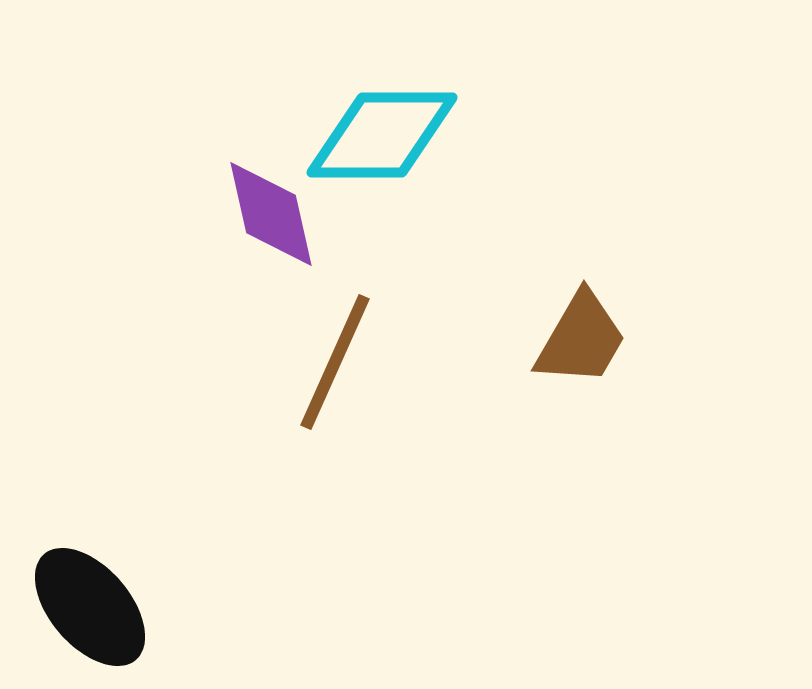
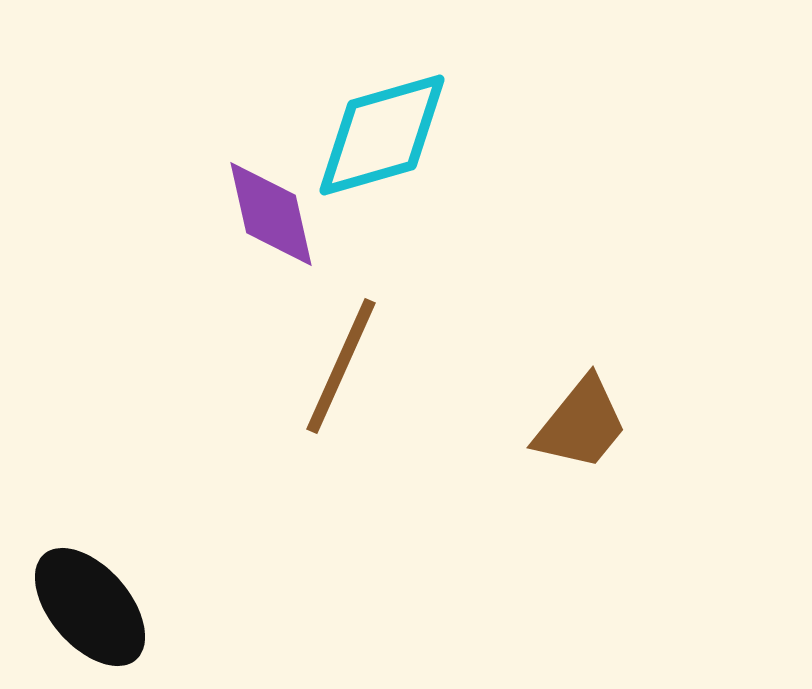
cyan diamond: rotated 16 degrees counterclockwise
brown trapezoid: moved 85 px down; rotated 9 degrees clockwise
brown line: moved 6 px right, 4 px down
